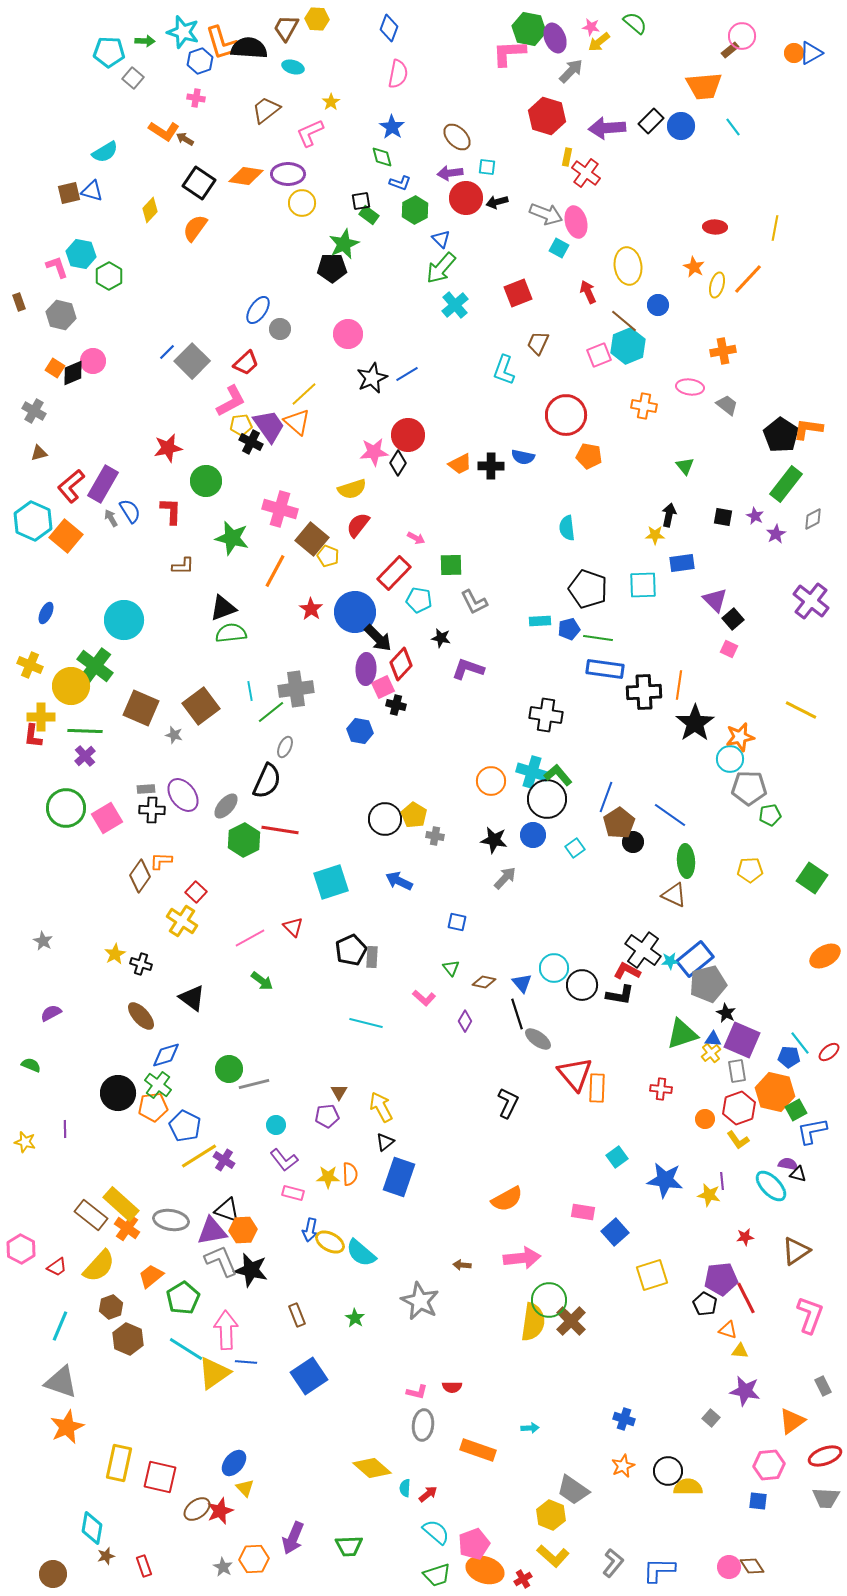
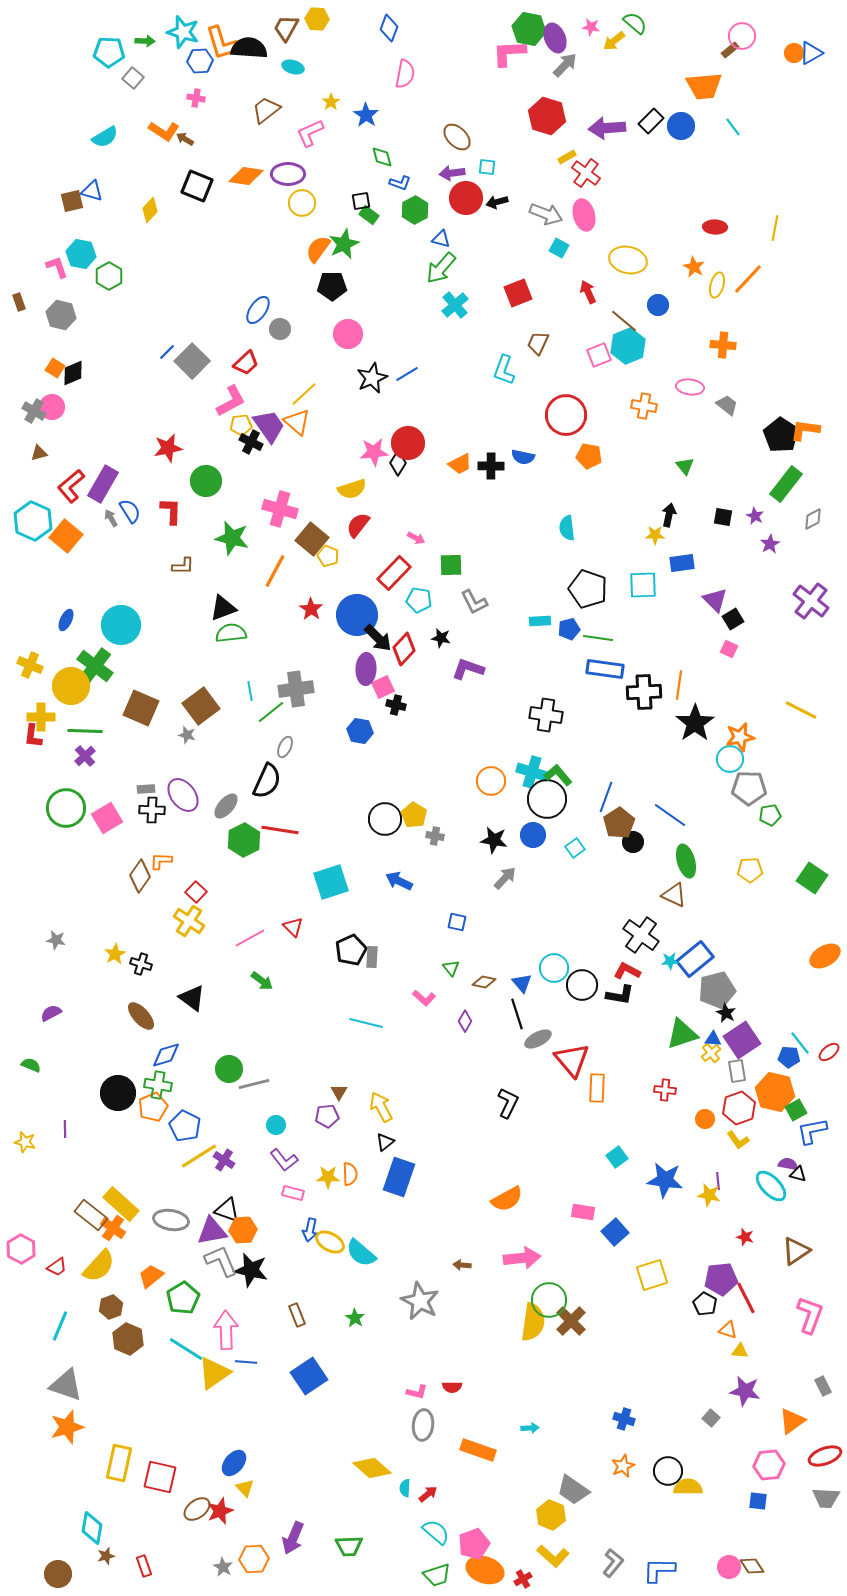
yellow arrow at (599, 42): moved 15 px right, 1 px up
blue hexagon at (200, 61): rotated 15 degrees clockwise
gray arrow at (571, 71): moved 6 px left, 6 px up
pink semicircle at (398, 74): moved 7 px right
blue star at (392, 127): moved 26 px left, 12 px up
cyan semicircle at (105, 152): moved 15 px up
yellow rectangle at (567, 157): rotated 48 degrees clockwise
purple arrow at (450, 173): moved 2 px right
black square at (199, 183): moved 2 px left, 3 px down; rotated 12 degrees counterclockwise
brown square at (69, 193): moved 3 px right, 8 px down
pink ellipse at (576, 222): moved 8 px right, 7 px up
orange semicircle at (195, 228): moved 123 px right, 21 px down
blue triangle at (441, 239): rotated 30 degrees counterclockwise
yellow ellipse at (628, 266): moved 6 px up; rotated 69 degrees counterclockwise
black pentagon at (332, 268): moved 18 px down
orange cross at (723, 351): moved 6 px up; rotated 15 degrees clockwise
pink circle at (93, 361): moved 41 px left, 46 px down
orange L-shape at (808, 429): moved 3 px left, 1 px down
red circle at (408, 435): moved 8 px down
purple star at (776, 534): moved 6 px left, 10 px down
blue circle at (355, 612): moved 2 px right, 3 px down
blue ellipse at (46, 613): moved 20 px right, 7 px down
black square at (733, 619): rotated 10 degrees clockwise
cyan circle at (124, 620): moved 3 px left, 5 px down
red diamond at (401, 664): moved 3 px right, 15 px up
gray star at (174, 735): moved 13 px right
green ellipse at (686, 861): rotated 12 degrees counterclockwise
yellow cross at (182, 921): moved 7 px right
gray star at (43, 941): moved 13 px right, 1 px up; rotated 18 degrees counterclockwise
black cross at (643, 950): moved 2 px left, 15 px up
gray pentagon at (708, 984): moved 9 px right, 6 px down
gray ellipse at (538, 1039): rotated 64 degrees counterclockwise
purple square at (742, 1040): rotated 33 degrees clockwise
red triangle at (575, 1074): moved 3 px left, 14 px up
green cross at (158, 1085): rotated 28 degrees counterclockwise
red cross at (661, 1089): moved 4 px right, 1 px down
orange pentagon at (153, 1107): rotated 16 degrees counterclockwise
purple line at (722, 1181): moved 4 px left
orange cross at (127, 1228): moved 14 px left
red star at (745, 1237): rotated 24 degrees clockwise
gray triangle at (61, 1382): moved 5 px right, 3 px down
orange star at (67, 1427): rotated 8 degrees clockwise
brown circle at (53, 1574): moved 5 px right
